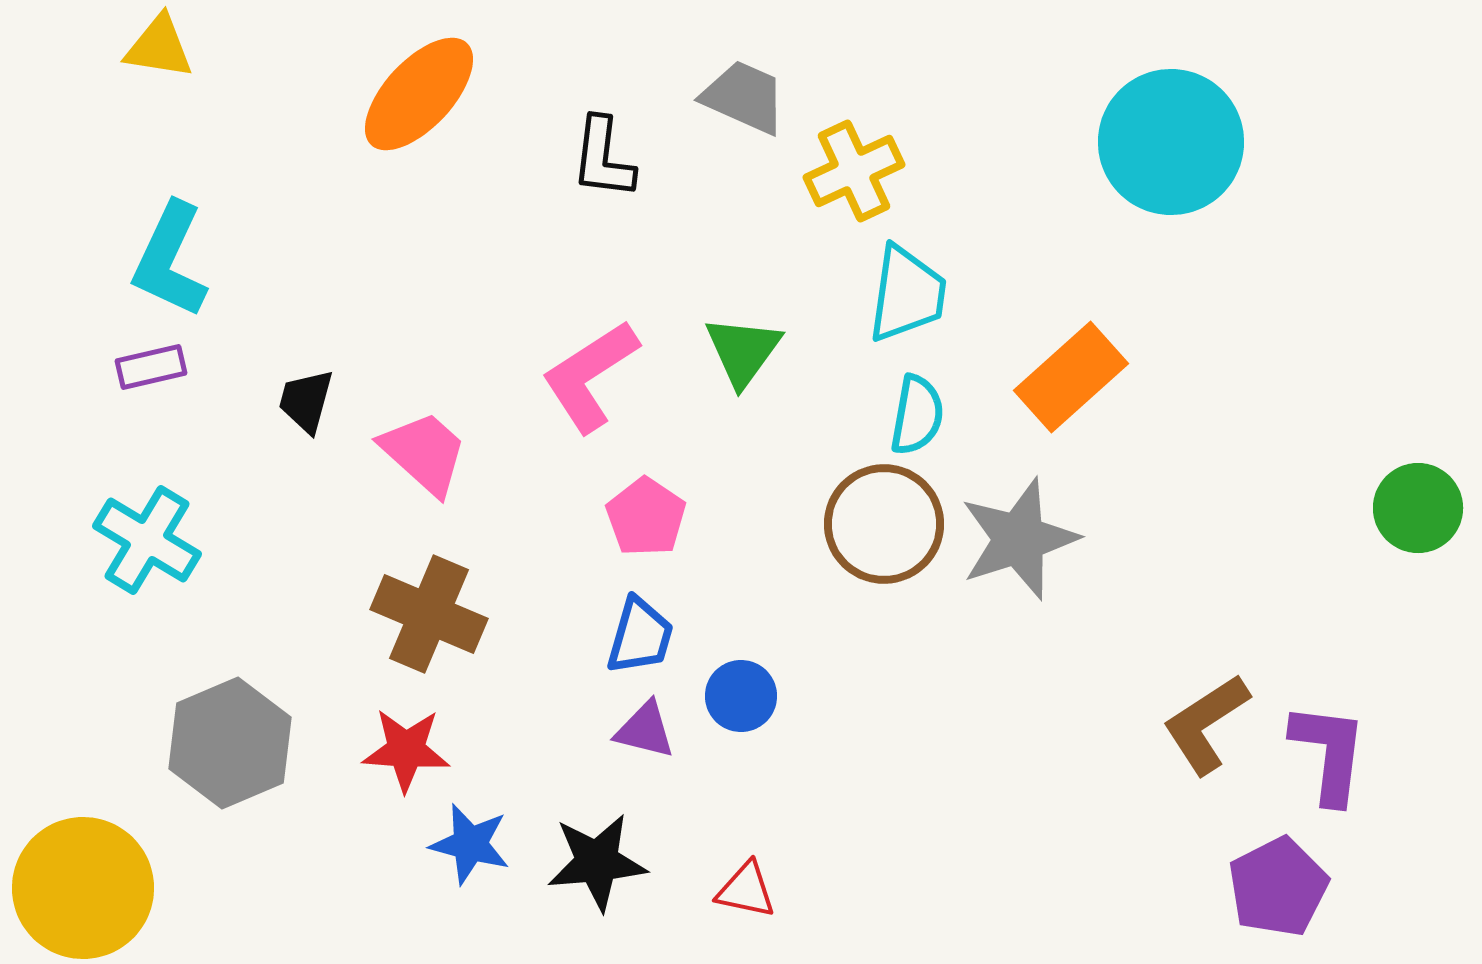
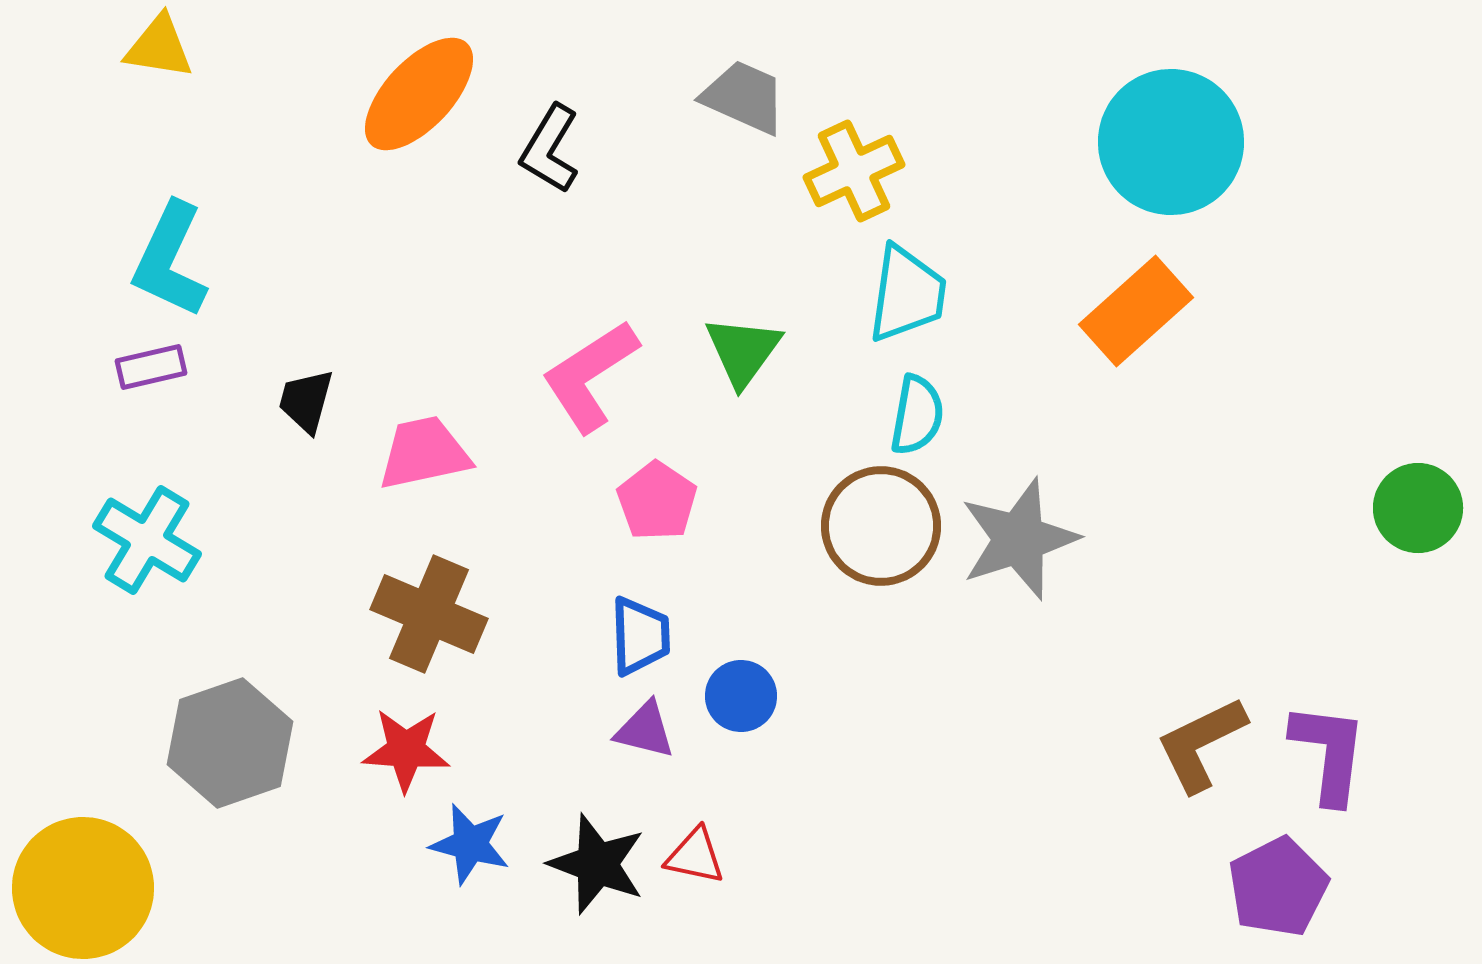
black L-shape: moved 53 px left, 9 px up; rotated 24 degrees clockwise
orange rectangle: moved 65 px right, 66 px up
pink trapezoid: rotated 54 degrees counterclockwise
pink pentagon: moved 11 px right, 16 px up
brown circle: moved 3 px left, 2 px down
blue trapezoid: rotated 18 degrees counterclockwise
brown L-shape: moved 5 px left, 20 px down; rotated 7 degrees clockwise
gray hexagon: rotated 4 degrees clockwise
black star: moved 2 px down; rotated 26 degrees clockwise
red triangle: moved 51 px left, 34 px up
